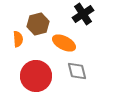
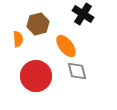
black cross: rotated 25 degrees counterclockwise
orange ellipse: moved 2 px right, 3 px down; rotated 25 degrees clockwise
